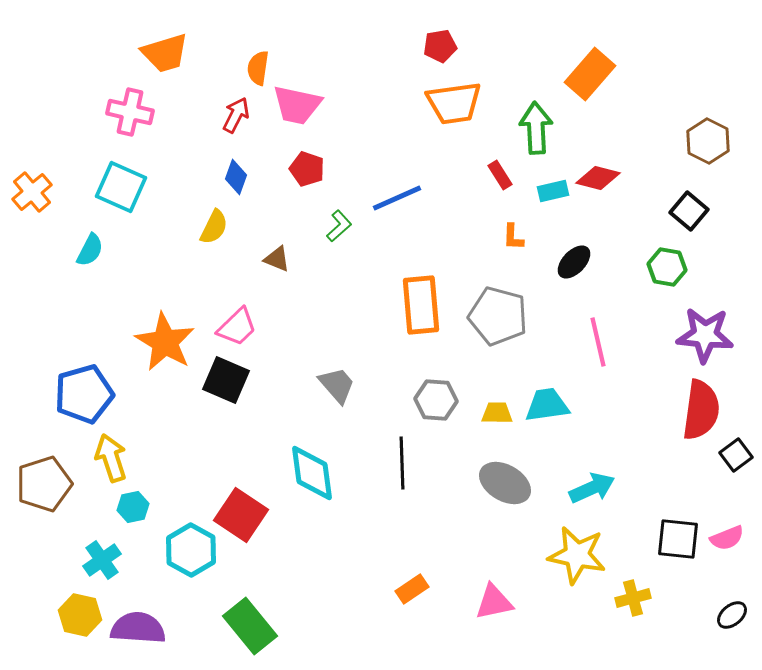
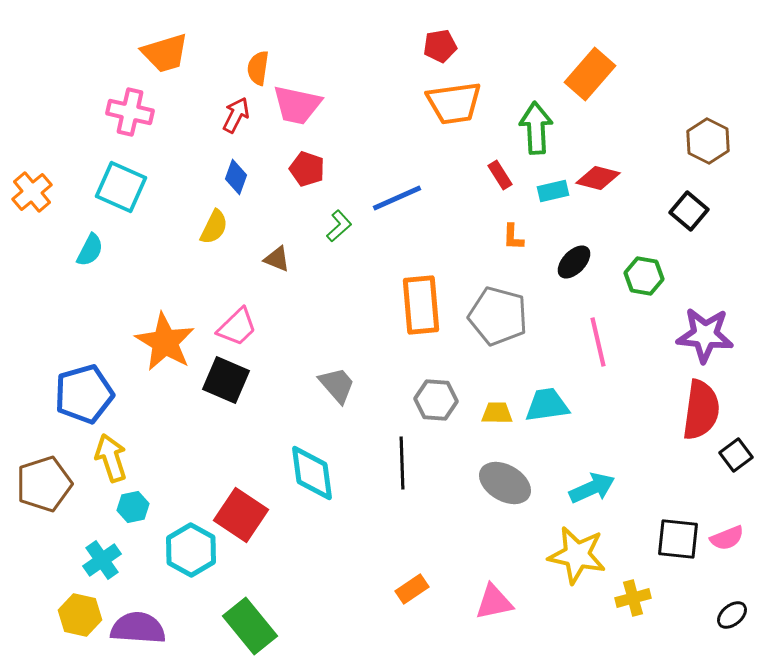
green hexagon at (667, 267): moved 23 px left, 9 px down
